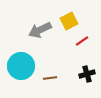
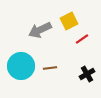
red line: moved 2 px up
black cross: rotated 14 degrees counterclockwise
brown line: moved 10 px up
